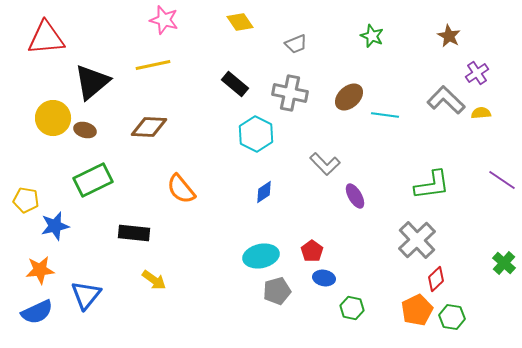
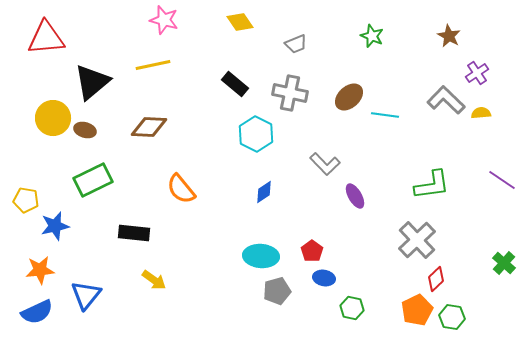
cyan ellipse at (261, 256): rotated 16 degrees clockwise
